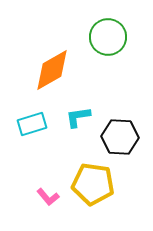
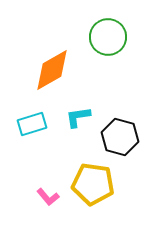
black hexagon: rotated 12 degrees clockwise
